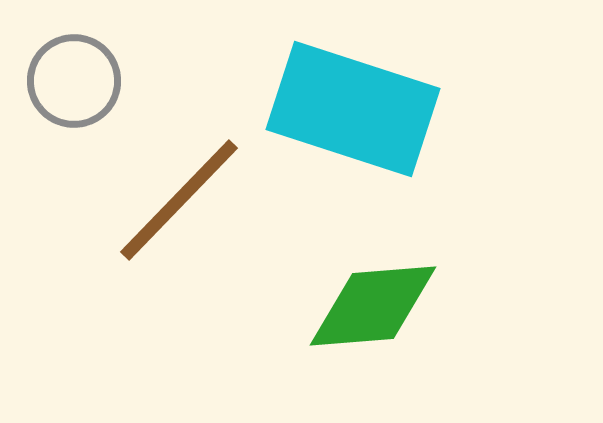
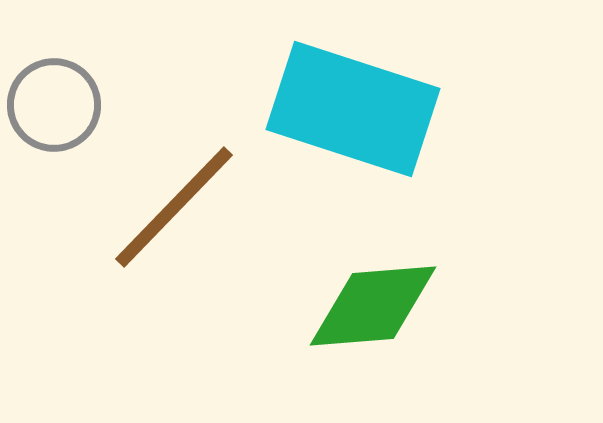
gray circle: moved 20 px left, 24 px down
brown line: moved 5 px left, 7 px down
